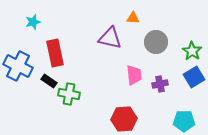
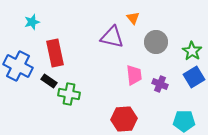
orange triangle: rotated 48 degrees clockwise
cyan star: moved 1 px left
purple triangle: moved 2 px right, 1 px up
purple cross: rotated 35 degrees clockwise
